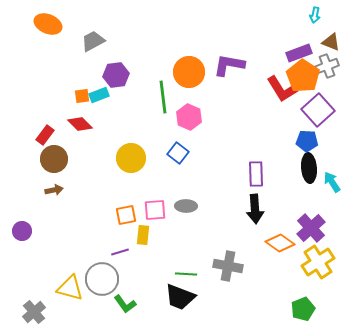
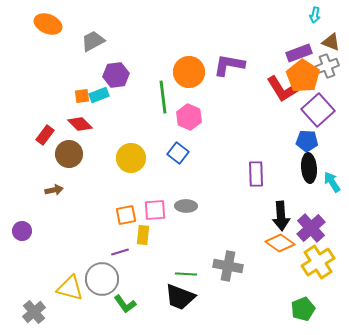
brown circle at (54, 159): moved 15 px right, 5 px up
black arrow at (255, 209): moved 26 px right, 7 px down
